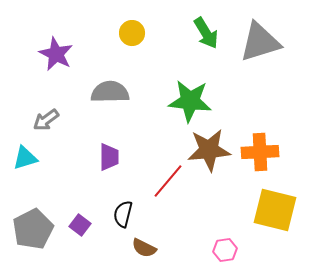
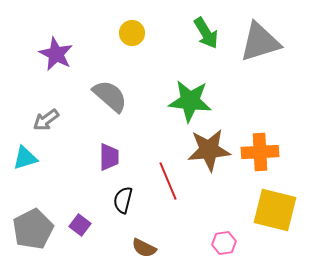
gray semicircle: moved 4 px down; rotated 42 degrees clockwise
red line: rotated 63 degrees counterclockwise
black semicircle: moved 14 px up
pink hexagon: moved 1 px left, 7 px up
